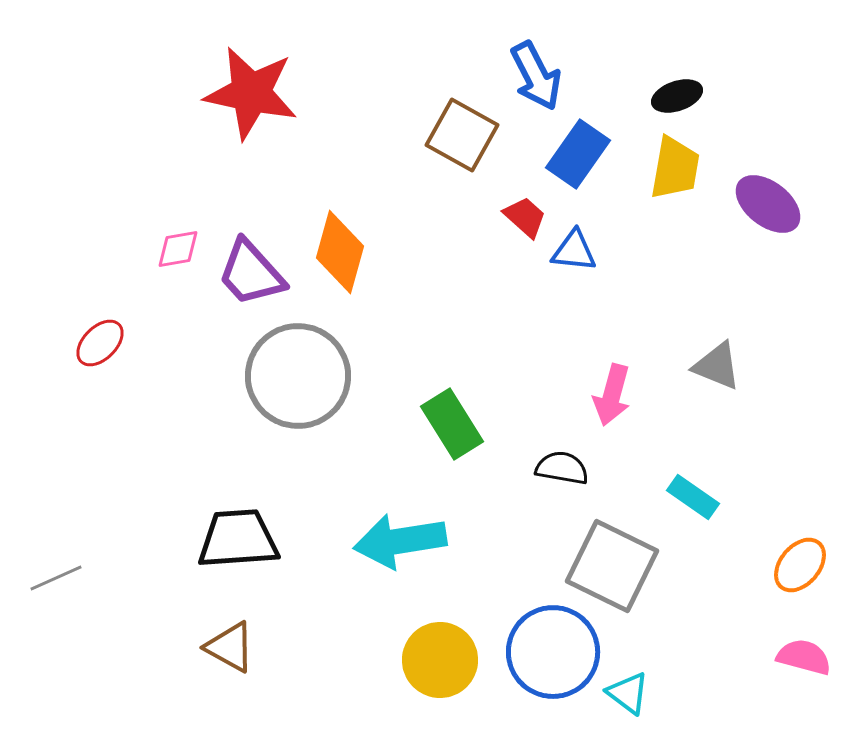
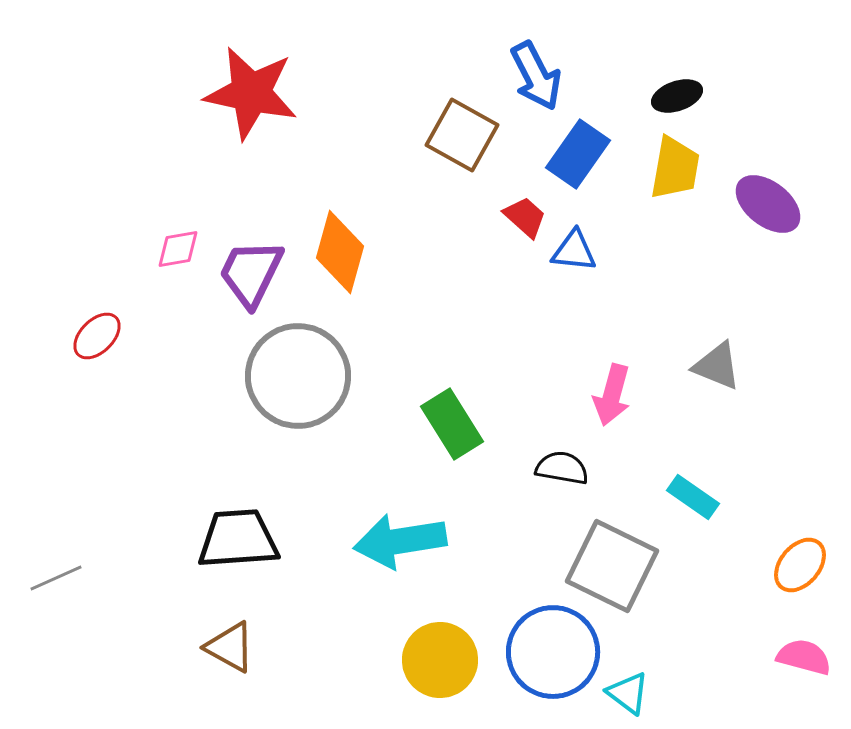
purple trapezoid: rotated 68 degrees clockwise
red ellipse: moved 3 px left, 7 px up
